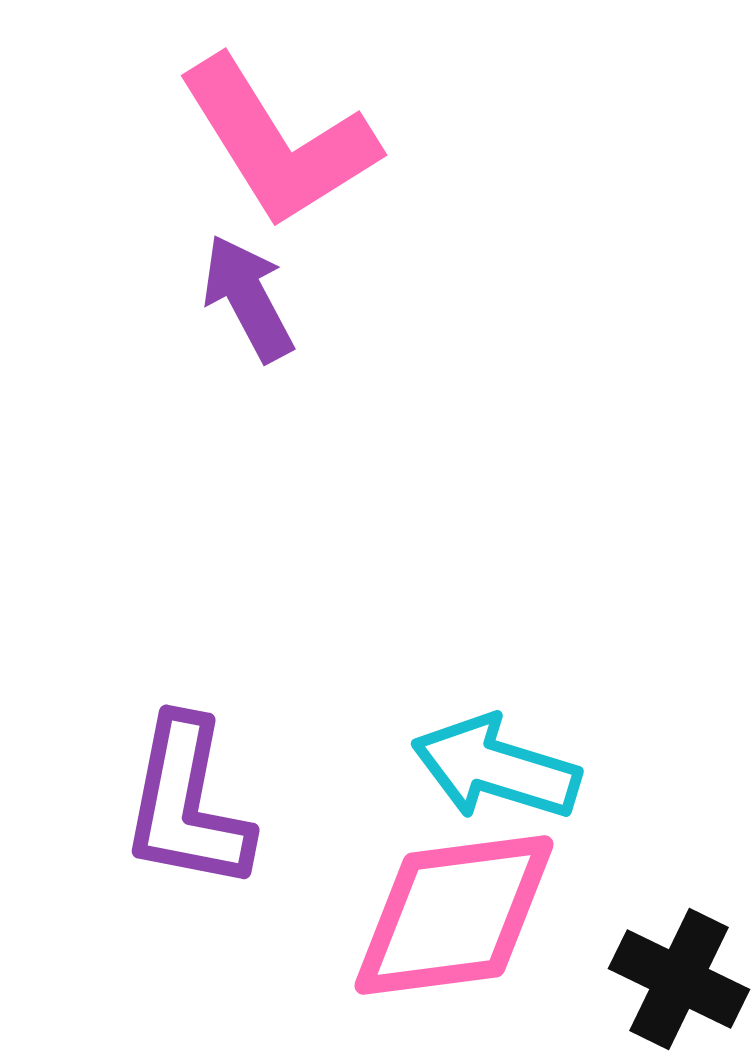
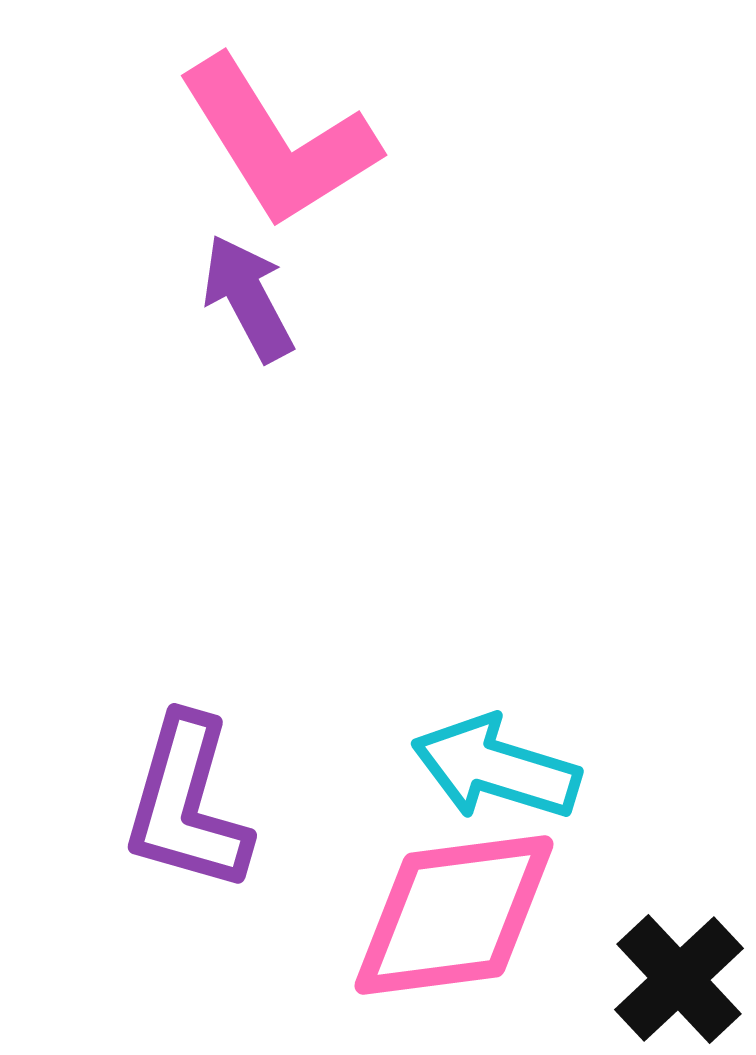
purple L-shape: rotated 5 degrees clockwise
black cross: rotated 21 degrees clockwise
